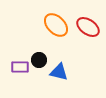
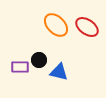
red ellipse: moved 1 px left
